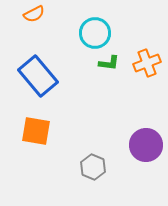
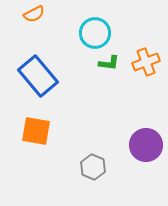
orange cross: moved 1 px left, 1 px up
